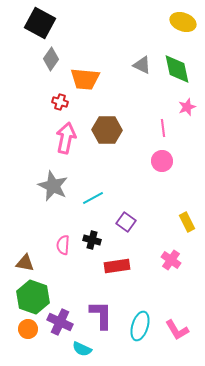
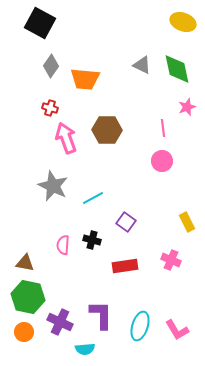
gray diamond: moved 7 px down
red cross: moved 10 px left, 6 px down
pink arrow: rotated 32 degrees counterclockwise
pink cross: rotated 12 degrees counterclockwise
red rectangle: moved 8 px right
green hexagon: moved 5 px left; rotated 8 degrees counterclockwise
orange circle: moved 4 px left, 3 px down
cyan semicircle: moved 3 px right; rotated 30 degrees counterclockwise
